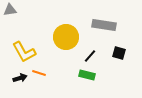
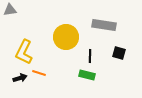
yellow L-shape: rotated 55 degrees clockwise
black line: rotated 40 degrees counterclockwise
